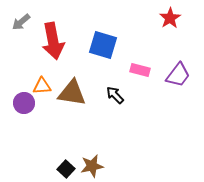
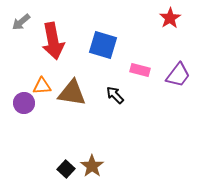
brown star: rotated 25 degrees counterclockwise
